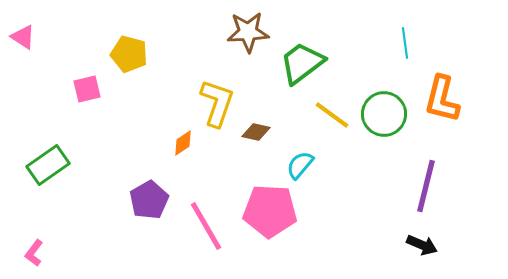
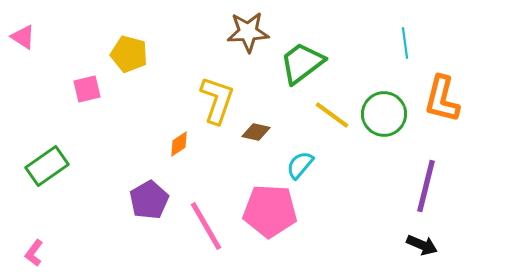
yellow L-shape: moved 3 px up
orange diamond: moved 4 px left, 1 px down
green rectangle: moved 1 px left, 1 px down
